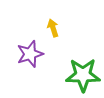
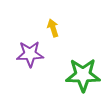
purple star: rotated 16 degrees clockwise
